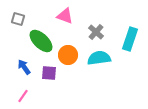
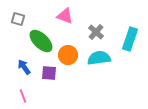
pink line: rotated 56 degrees counterclockwise
